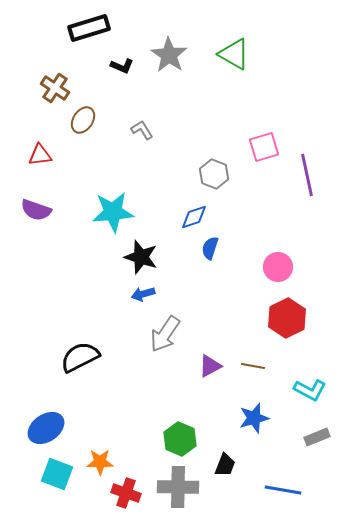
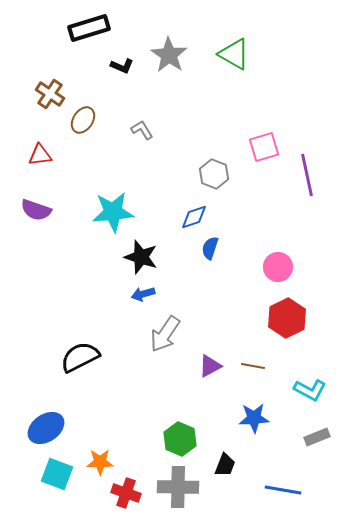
brown cross: moved 5 px left, 6 px down
blue star: rotated 12 degrees clockwise
